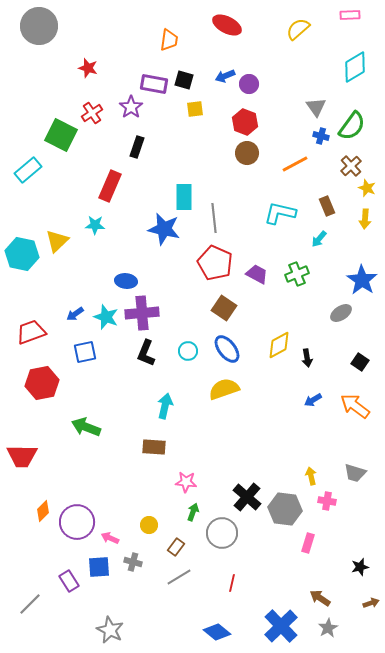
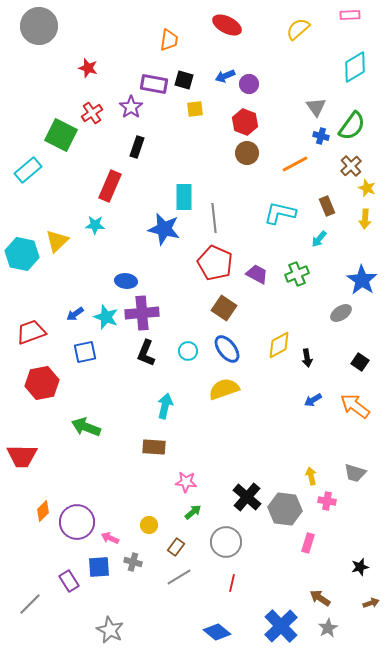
green arrow at (193, 512): rotated 30 degrees clockwise
gray circle at (222, 533): moved 4 px right, 9 px down
